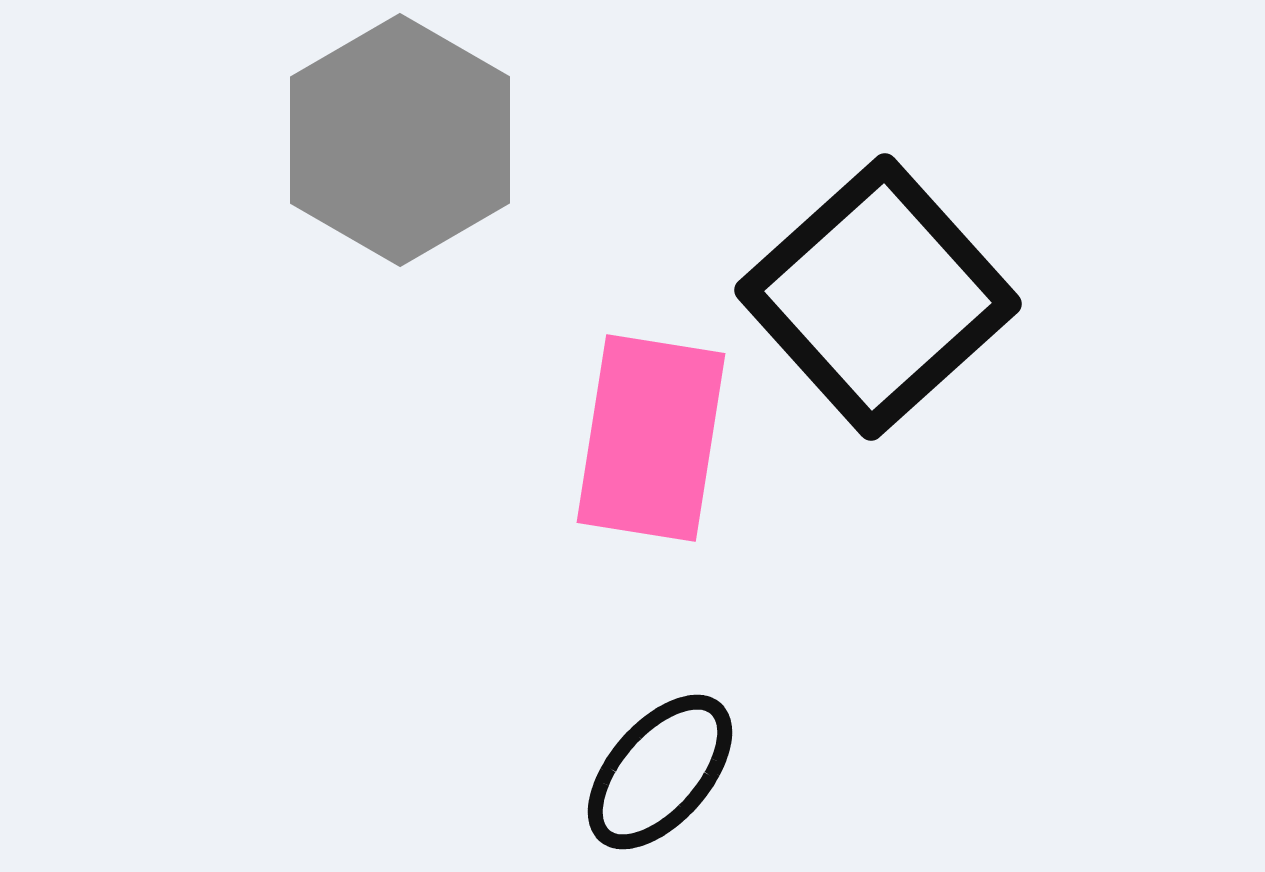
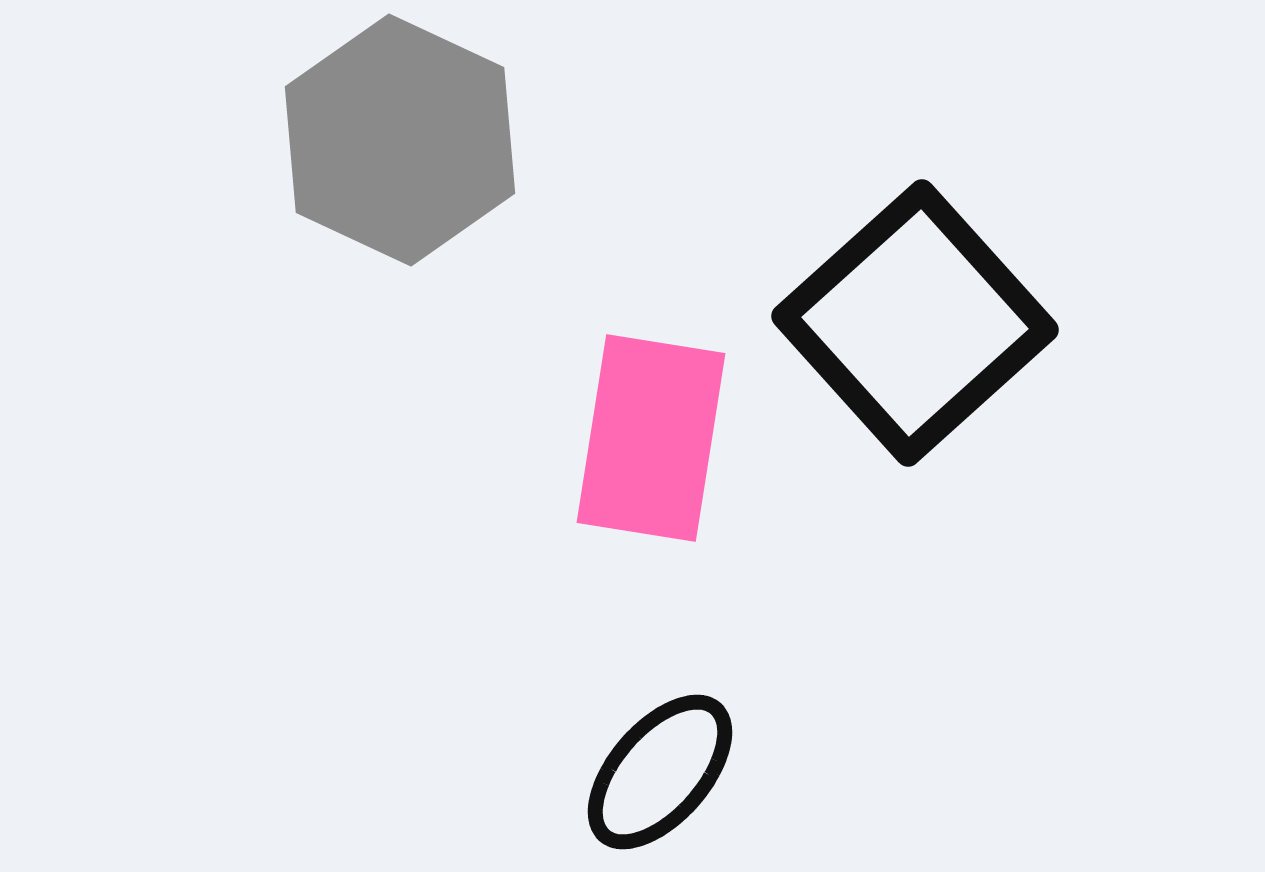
gray hexagon: rotated 5 degrees counterclockwise
black square: moved 37 px right, 26 px down
